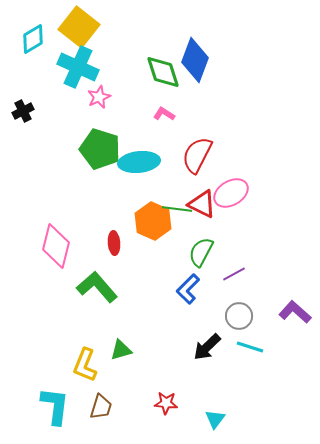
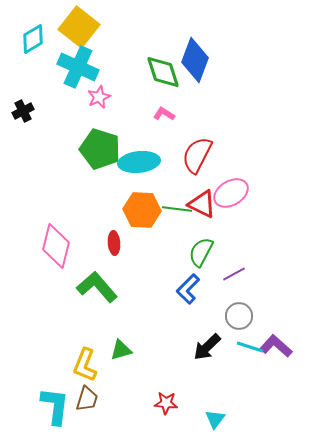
orange hexagon: moved 11 px left, 11 px up; rotated 21 degrees counterclockwise
purple L-shape: moved 19 px left, 34 px down
brown trapezoid: moved 14 px left, 8 px up
